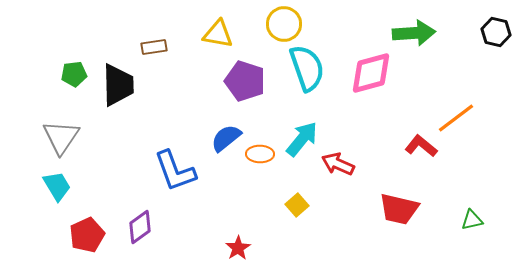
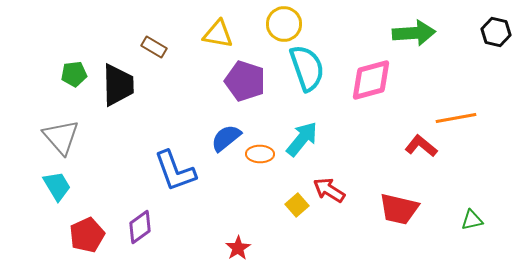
brown rectangle: rotated 40 degrees clockwise
pink diamond: moved 7 px down
orange line: rotated 27 degrees clockwise
gray triangle: rotated 15 degrees counterclockwise
red arrow: moved 9 px left, 26 px down; rotated 8 degrees clockwise
